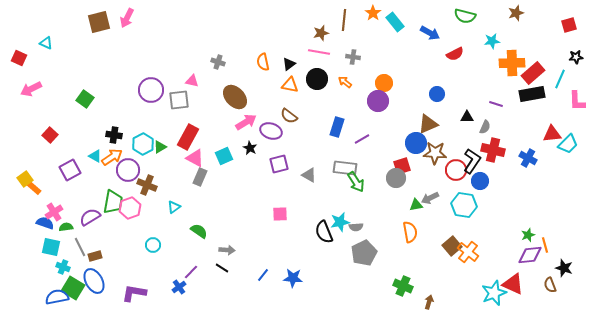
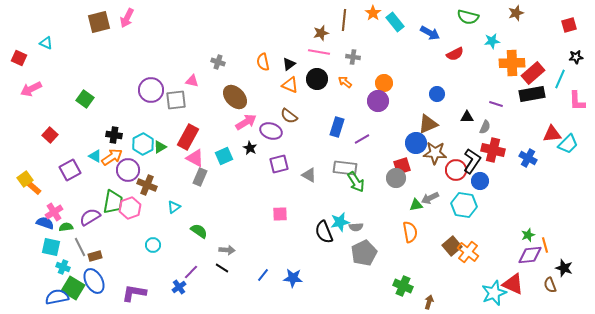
green semicircle at (465, 16): moved 3 px right, 1 px down
orange triangle at (290, 85): rotated 12 degrees clockwise
gray square at (179, 100): moved 3 px left
